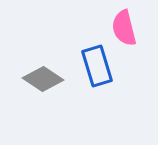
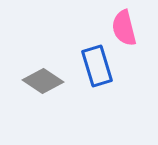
gray diamond: moved 2 px down
